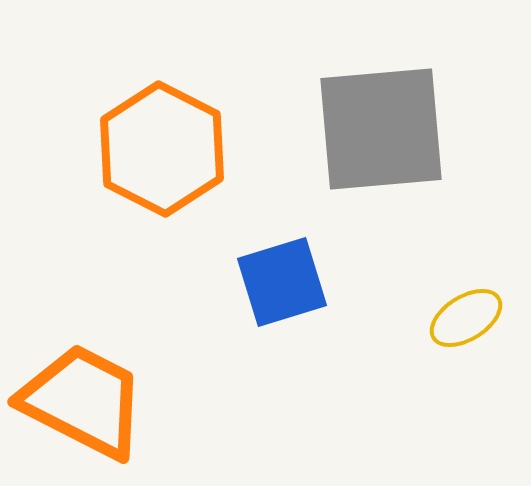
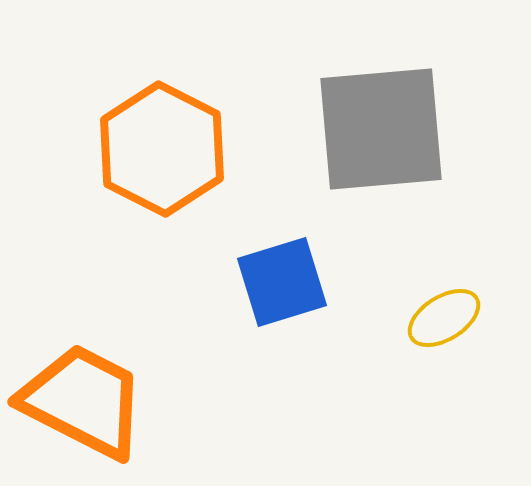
yellow ellipse: moved 22 px left
